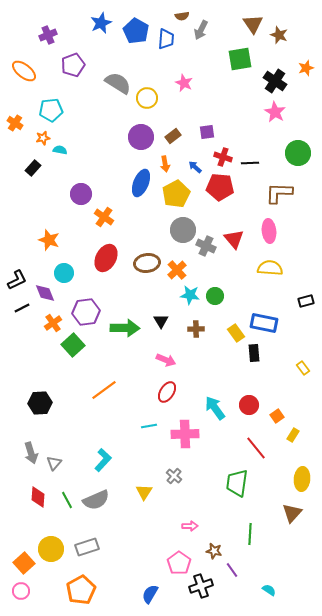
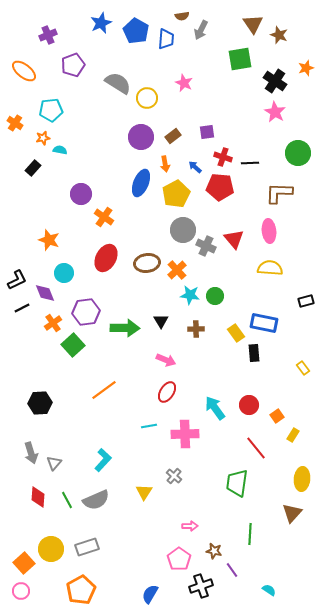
pink pentagon at (179, 563): moved 4 px up
